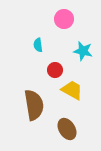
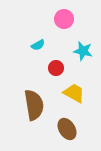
cyan semicircle: rotated 112 degrees counterclockwise
red circle: moved 1 px right, 2 px up
yellow trapezoid: moved 2 px right, 3 px down
